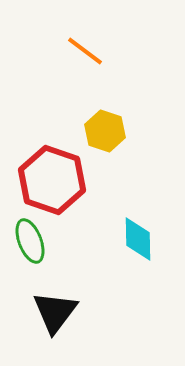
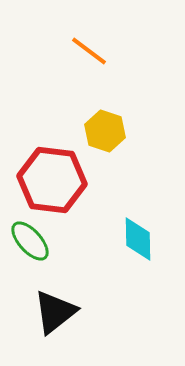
orange line: moved 4 px right
red hexagon: rotated 12 degrees counterclockwise
green ellipse: rotated 21 degrees counterclockwise
black triangle: rotated 15 degrees clockwise
